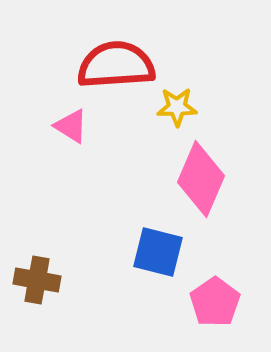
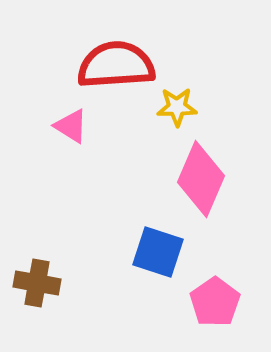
blue square: rotated 4 degrees clockwise
brown cross: moved 3 px down
